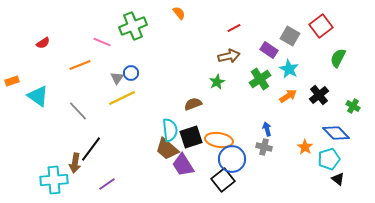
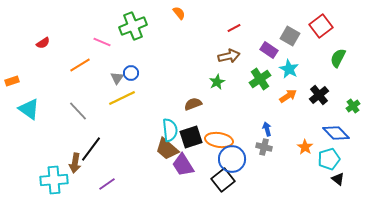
orange line at (80, 65): rotated 10 degrees counterclockwise
cyan triangle at (38, 96): moved 9 px left, 13 px down
green cross at (353, 106): rotated 24 degrees clockwise
